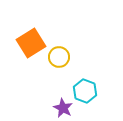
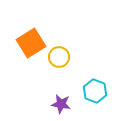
cyan hexagon: moved 10 px right
purple star: moved 2 px left, 4 px up; rotated 18 degrees counterclockwise
